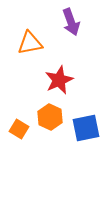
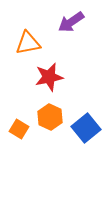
purple arrow: rotated 76 degrees clockwise
orange triangle: moved 2 px left
red star: moved 10 px left, 3 px up; rotated 12 degrees clockwise
blue square: rotated 28 degrees counterclockwise
